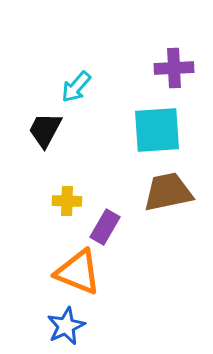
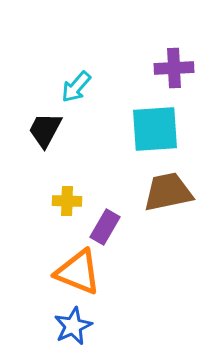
cyan square: moved 2 px left, 1 px up
blue star: moved 7 px right
